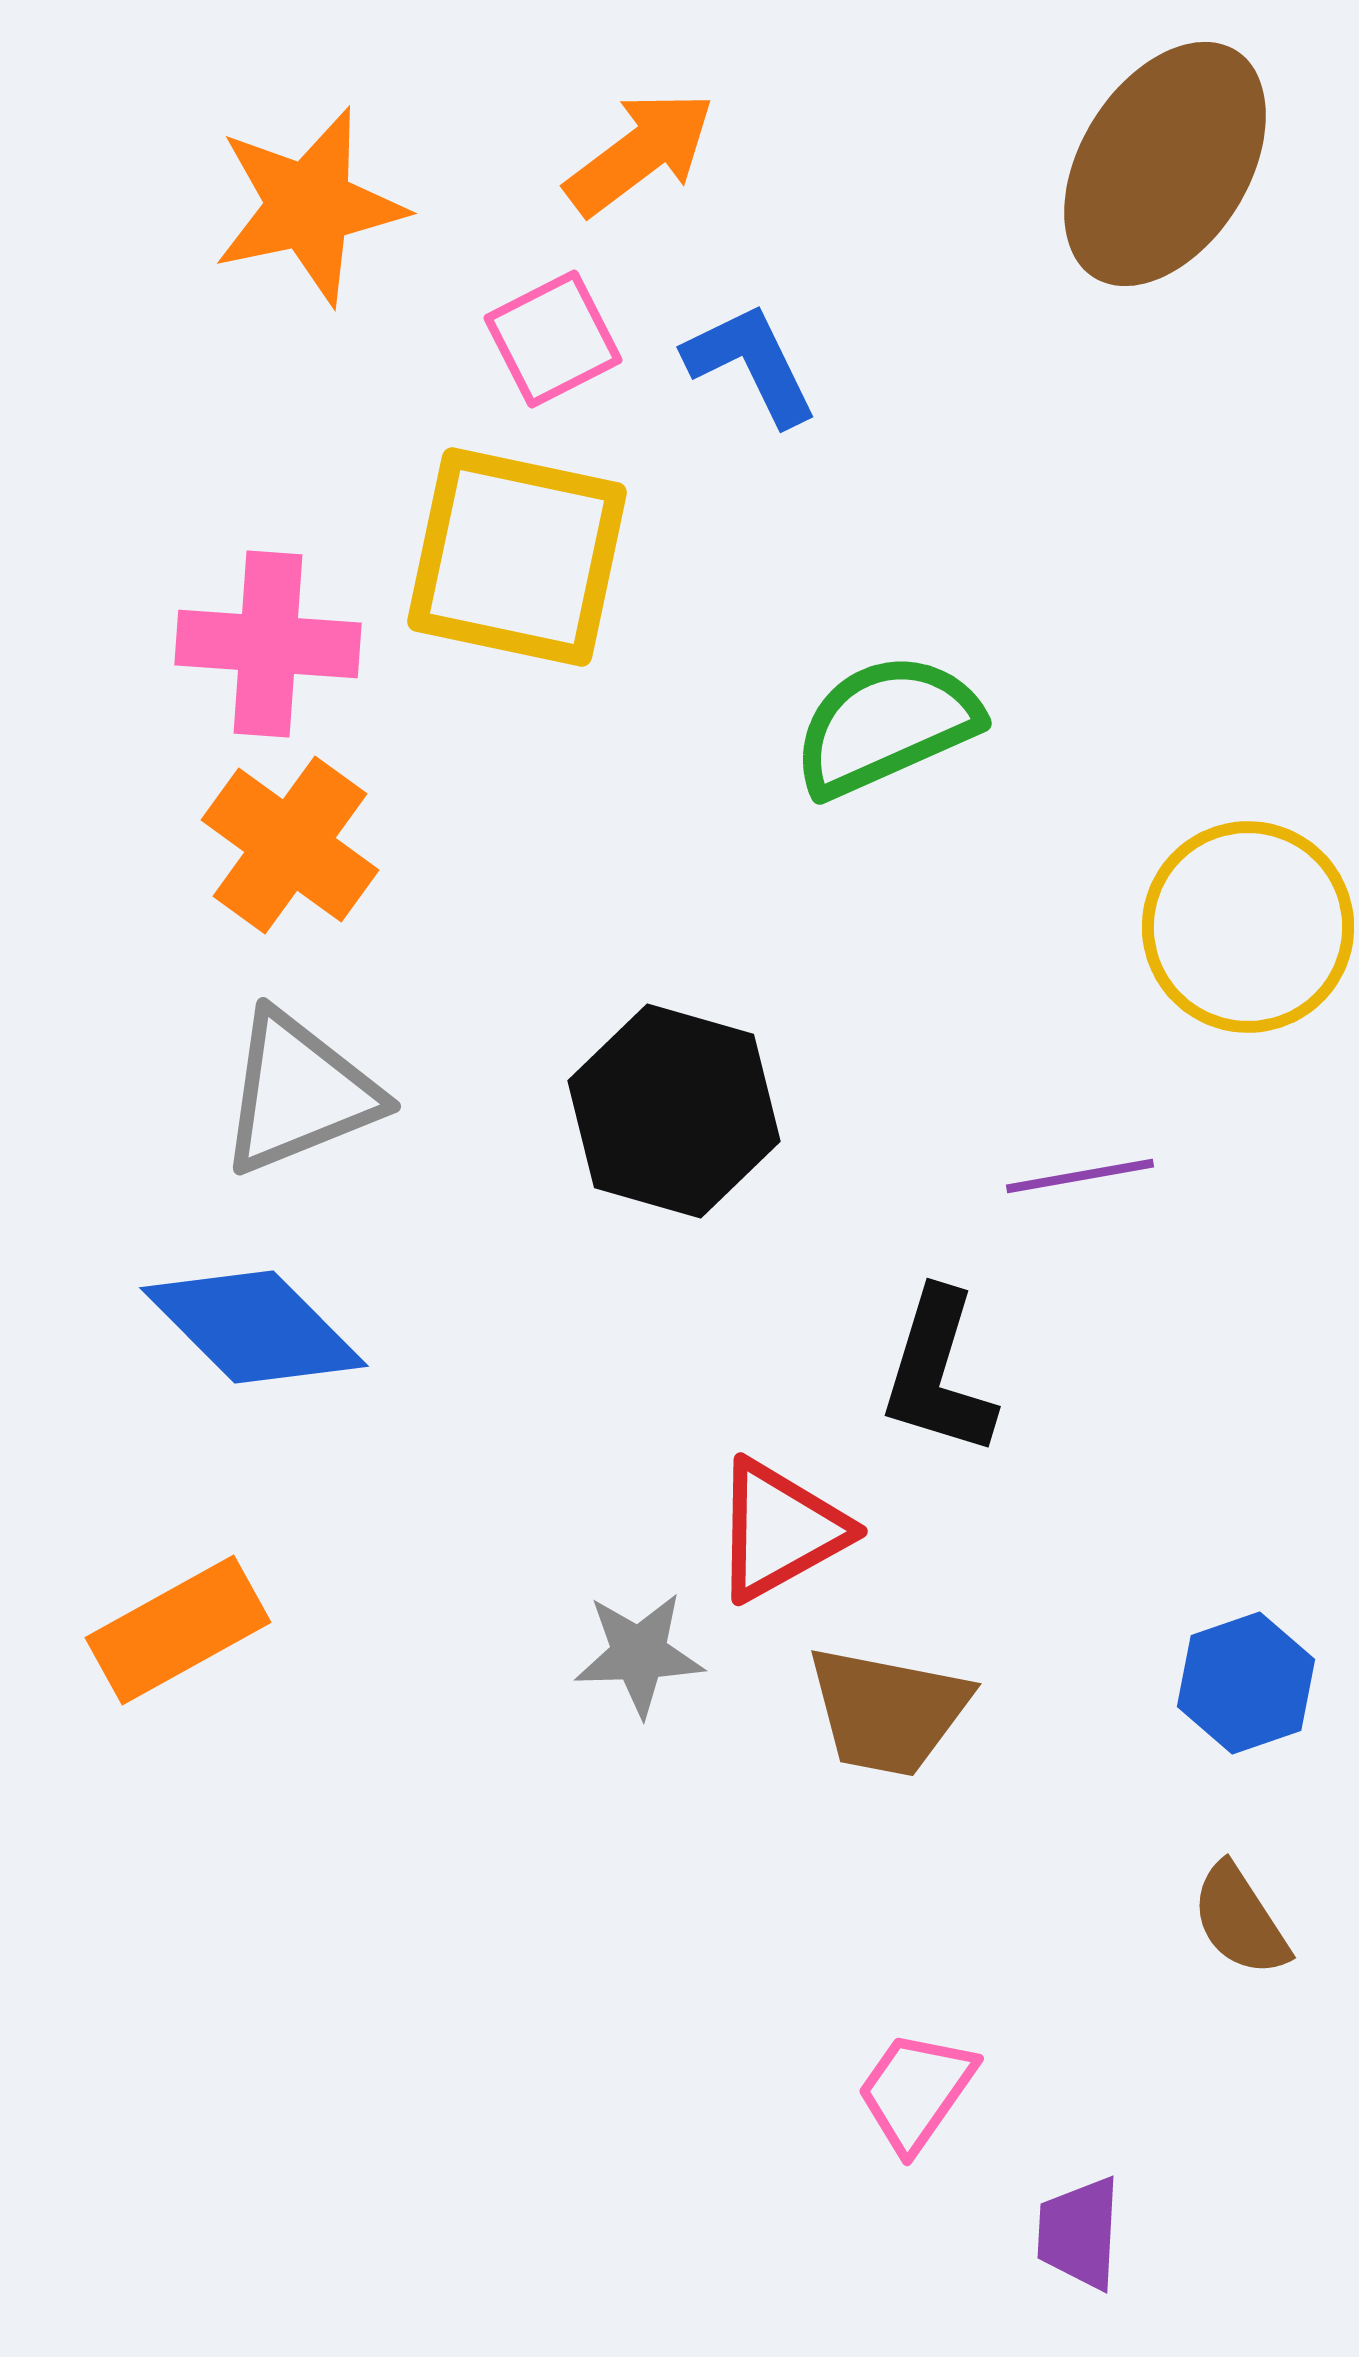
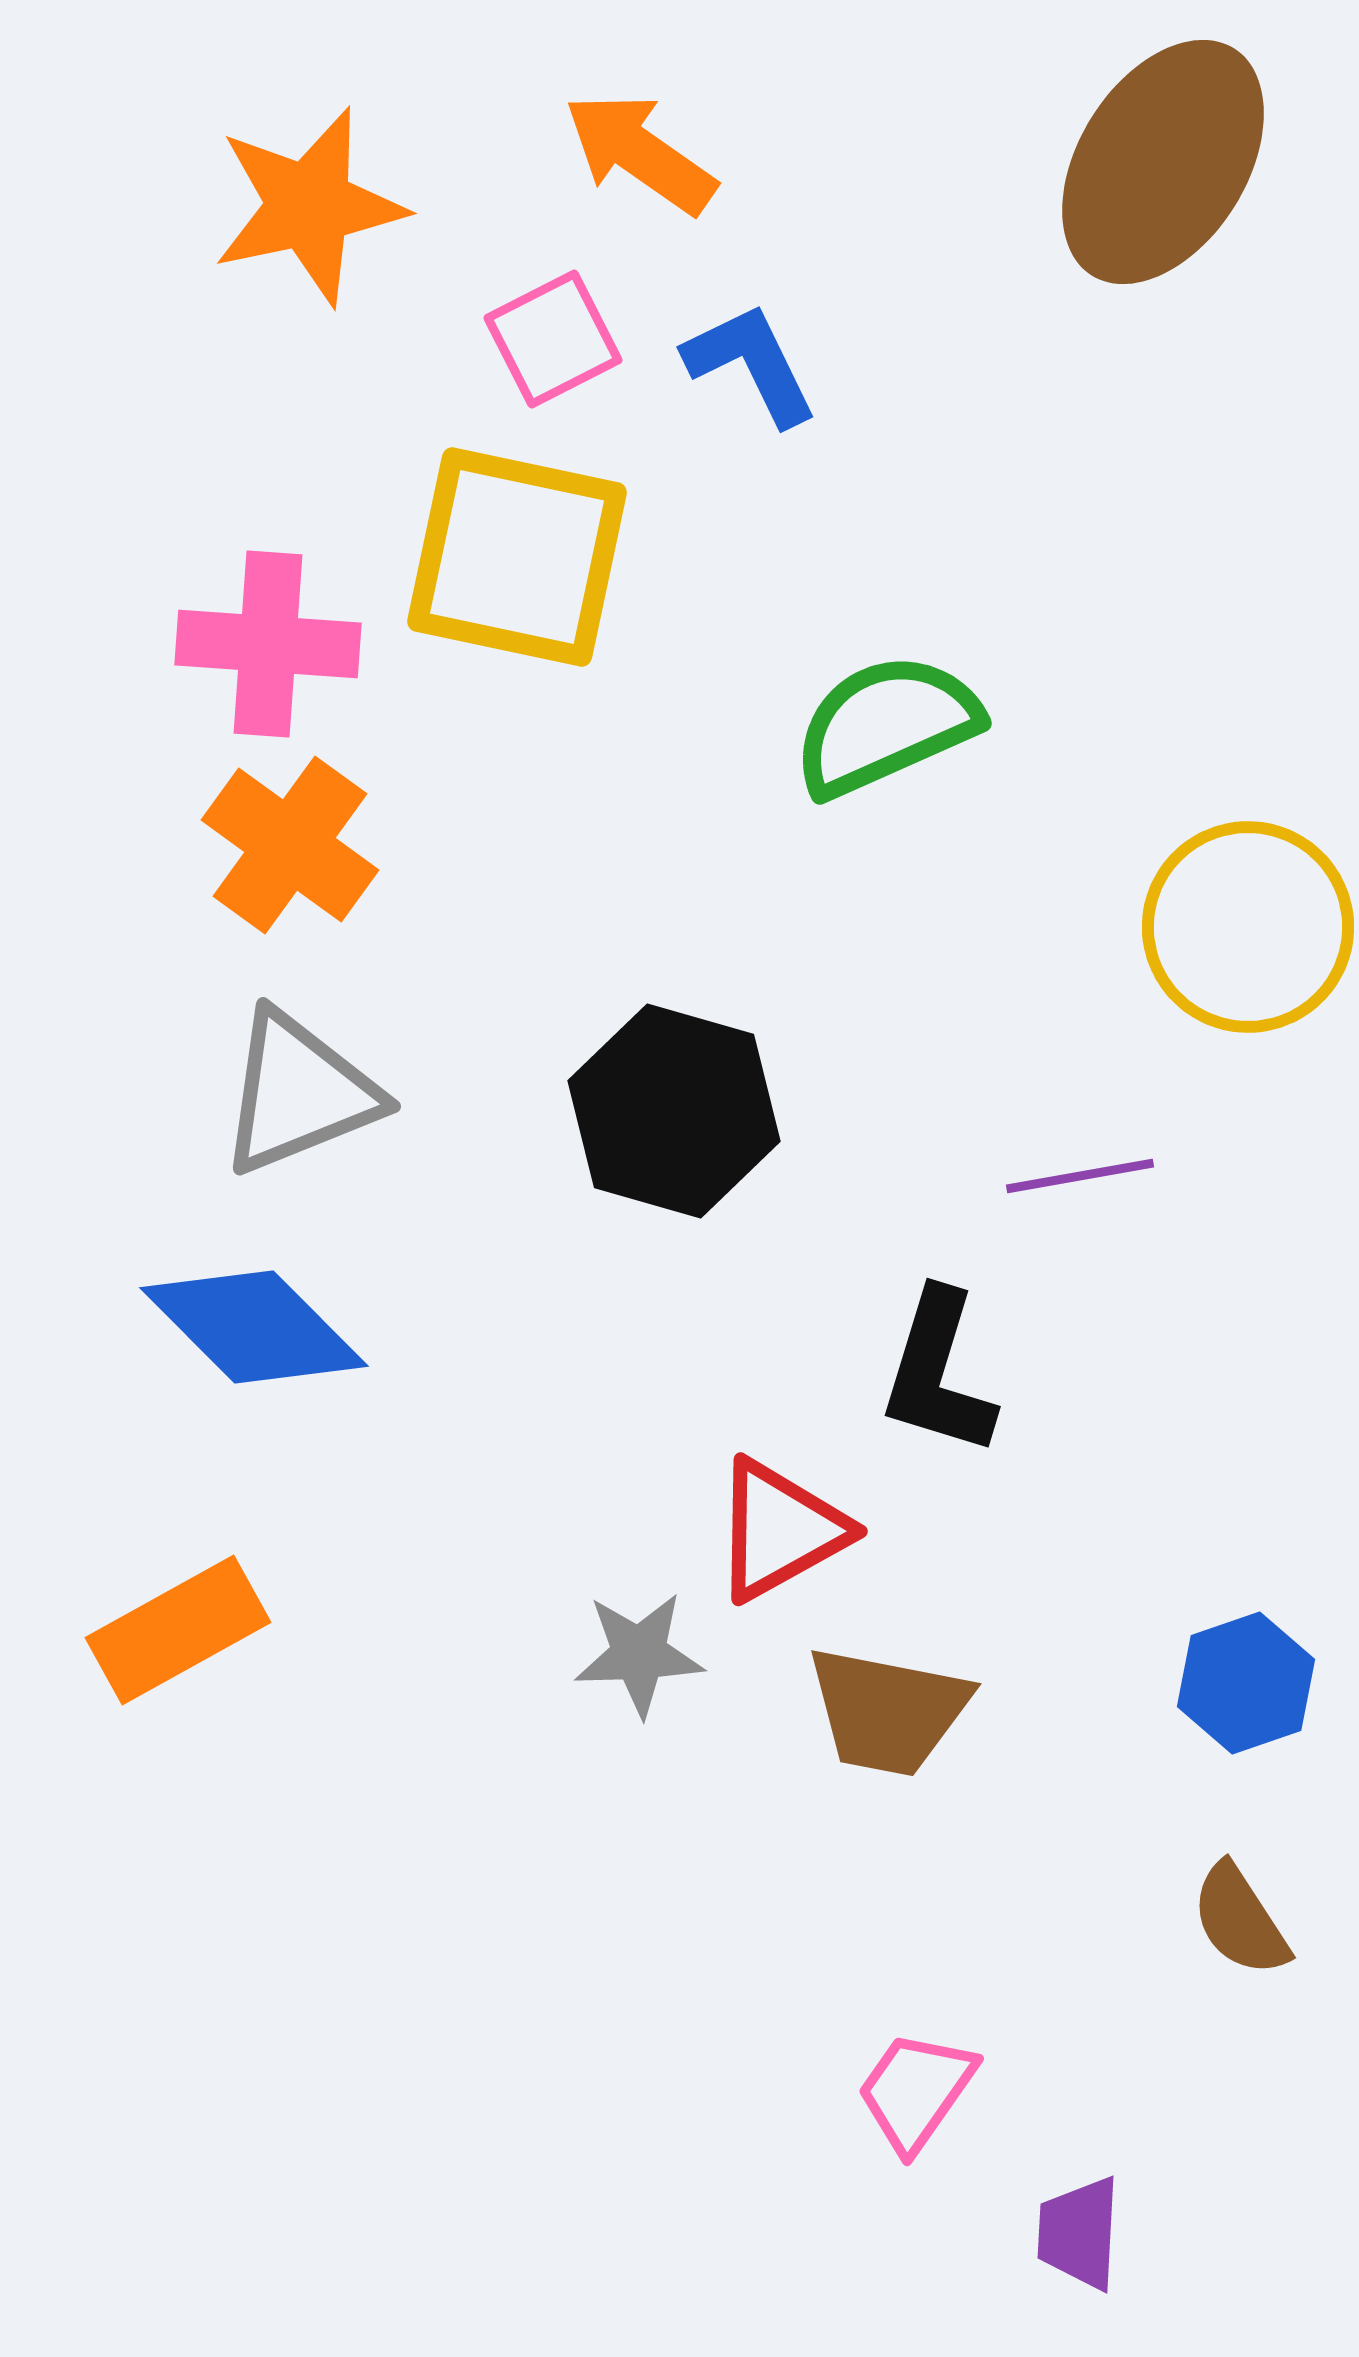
orange arrow: rotated 108 degrees counterclockwise
brown ellipse: moved 2 px left, 2 px up
